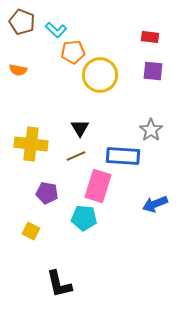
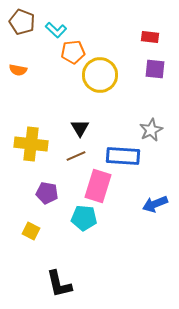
purple square: moved 2 px right, 2 px up
gray star: rotated 10 degrees clockwise
